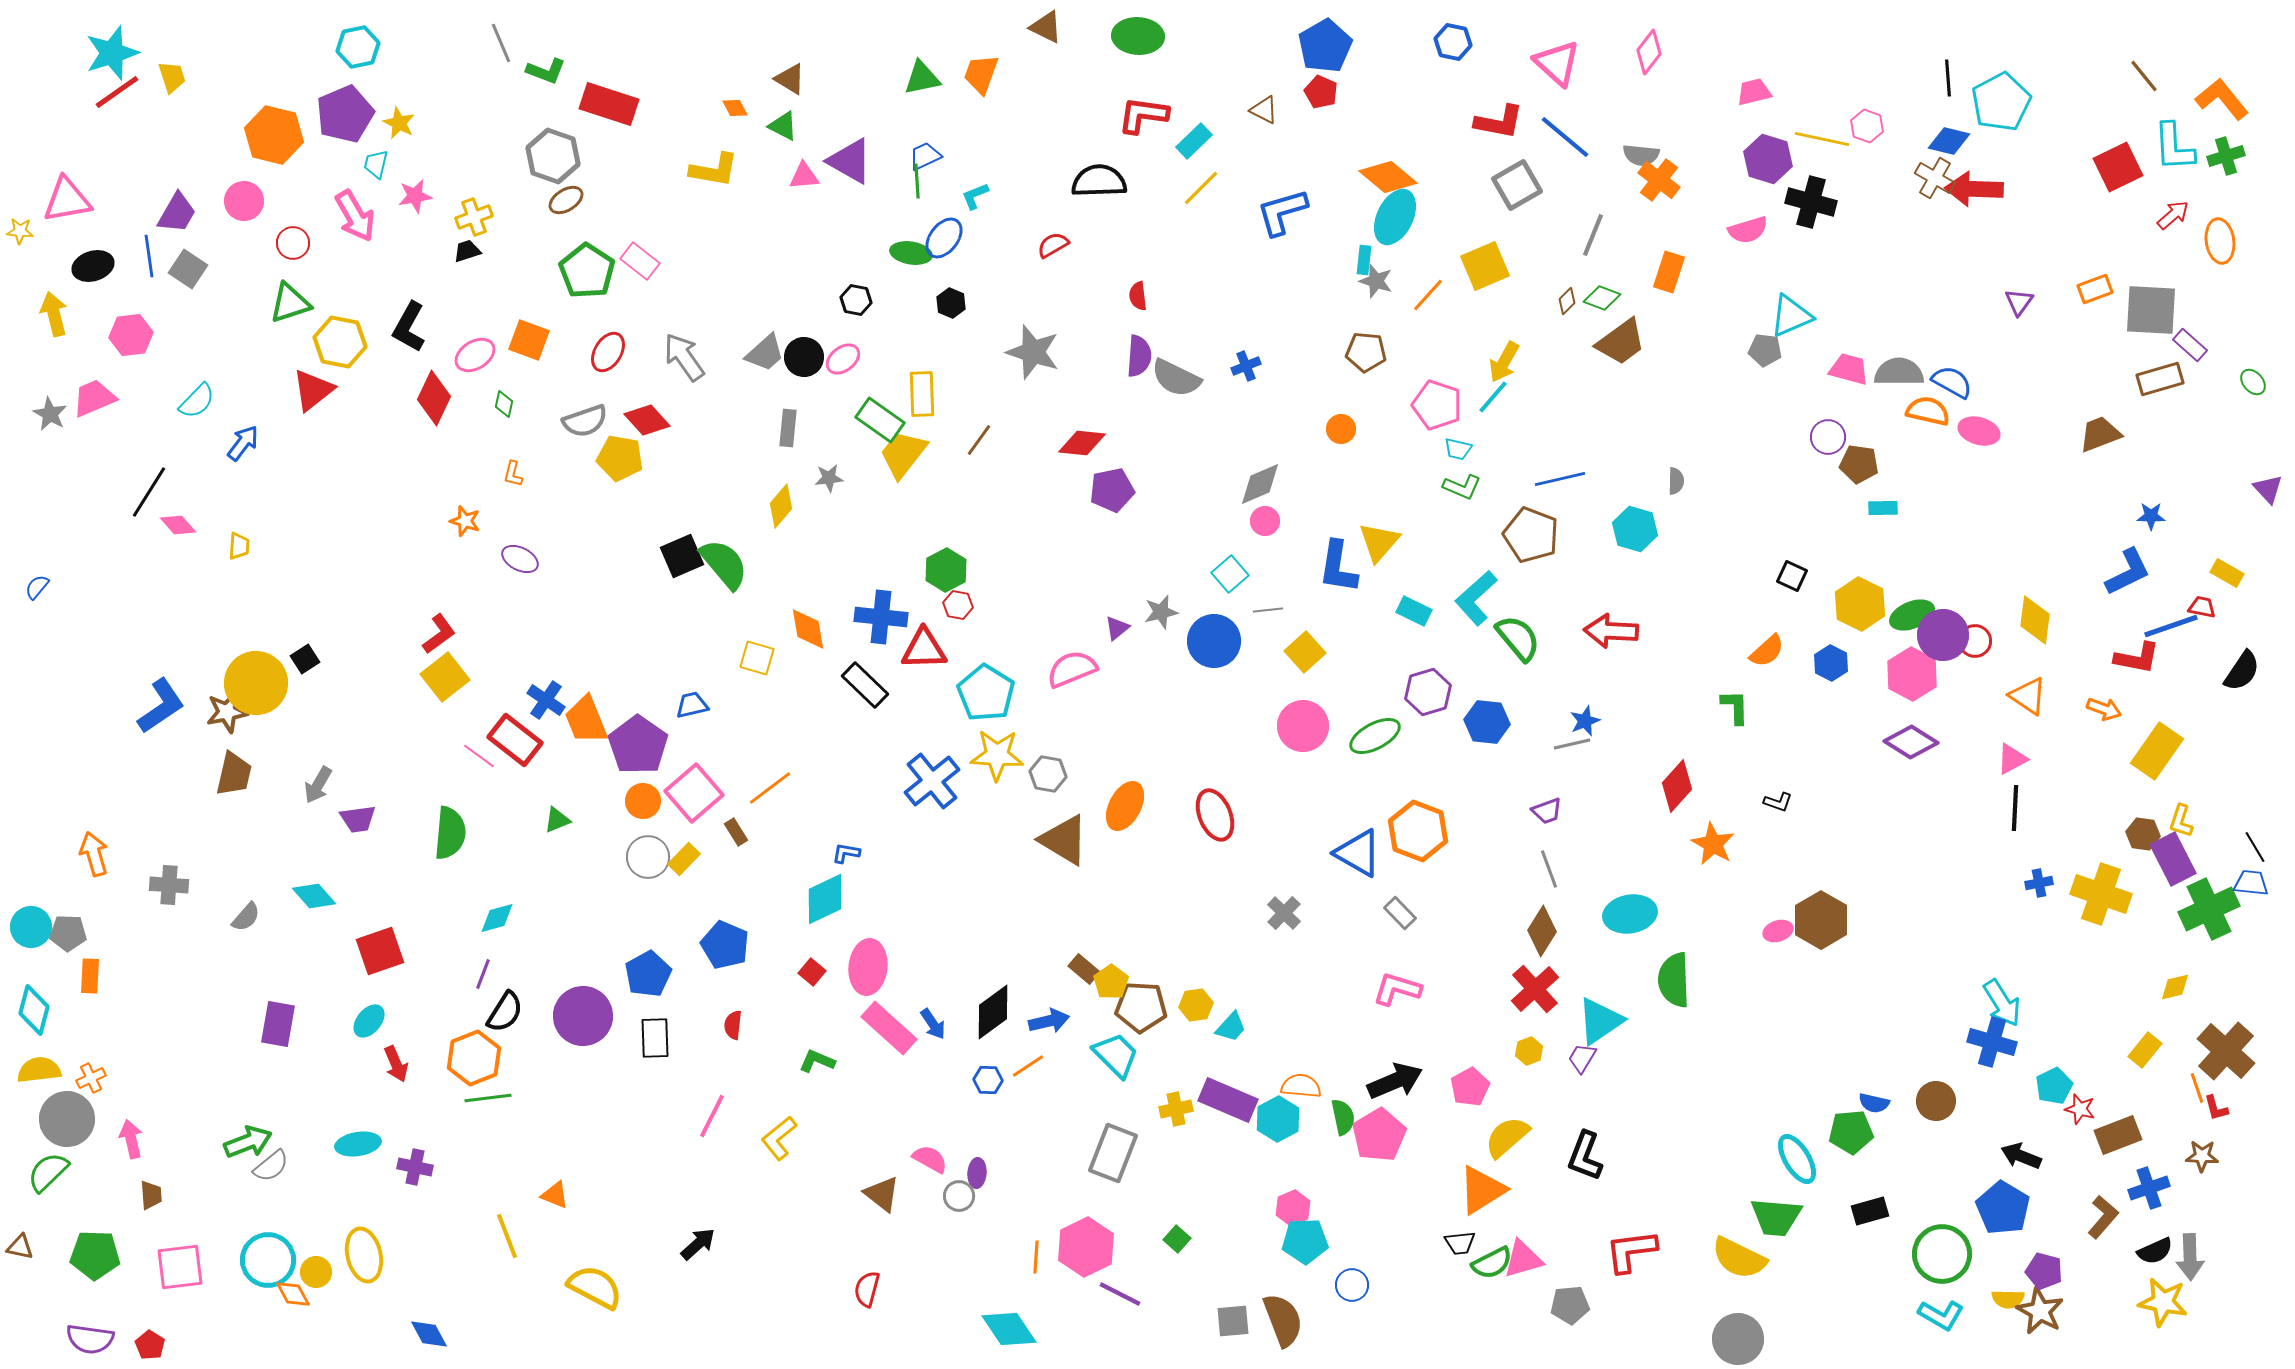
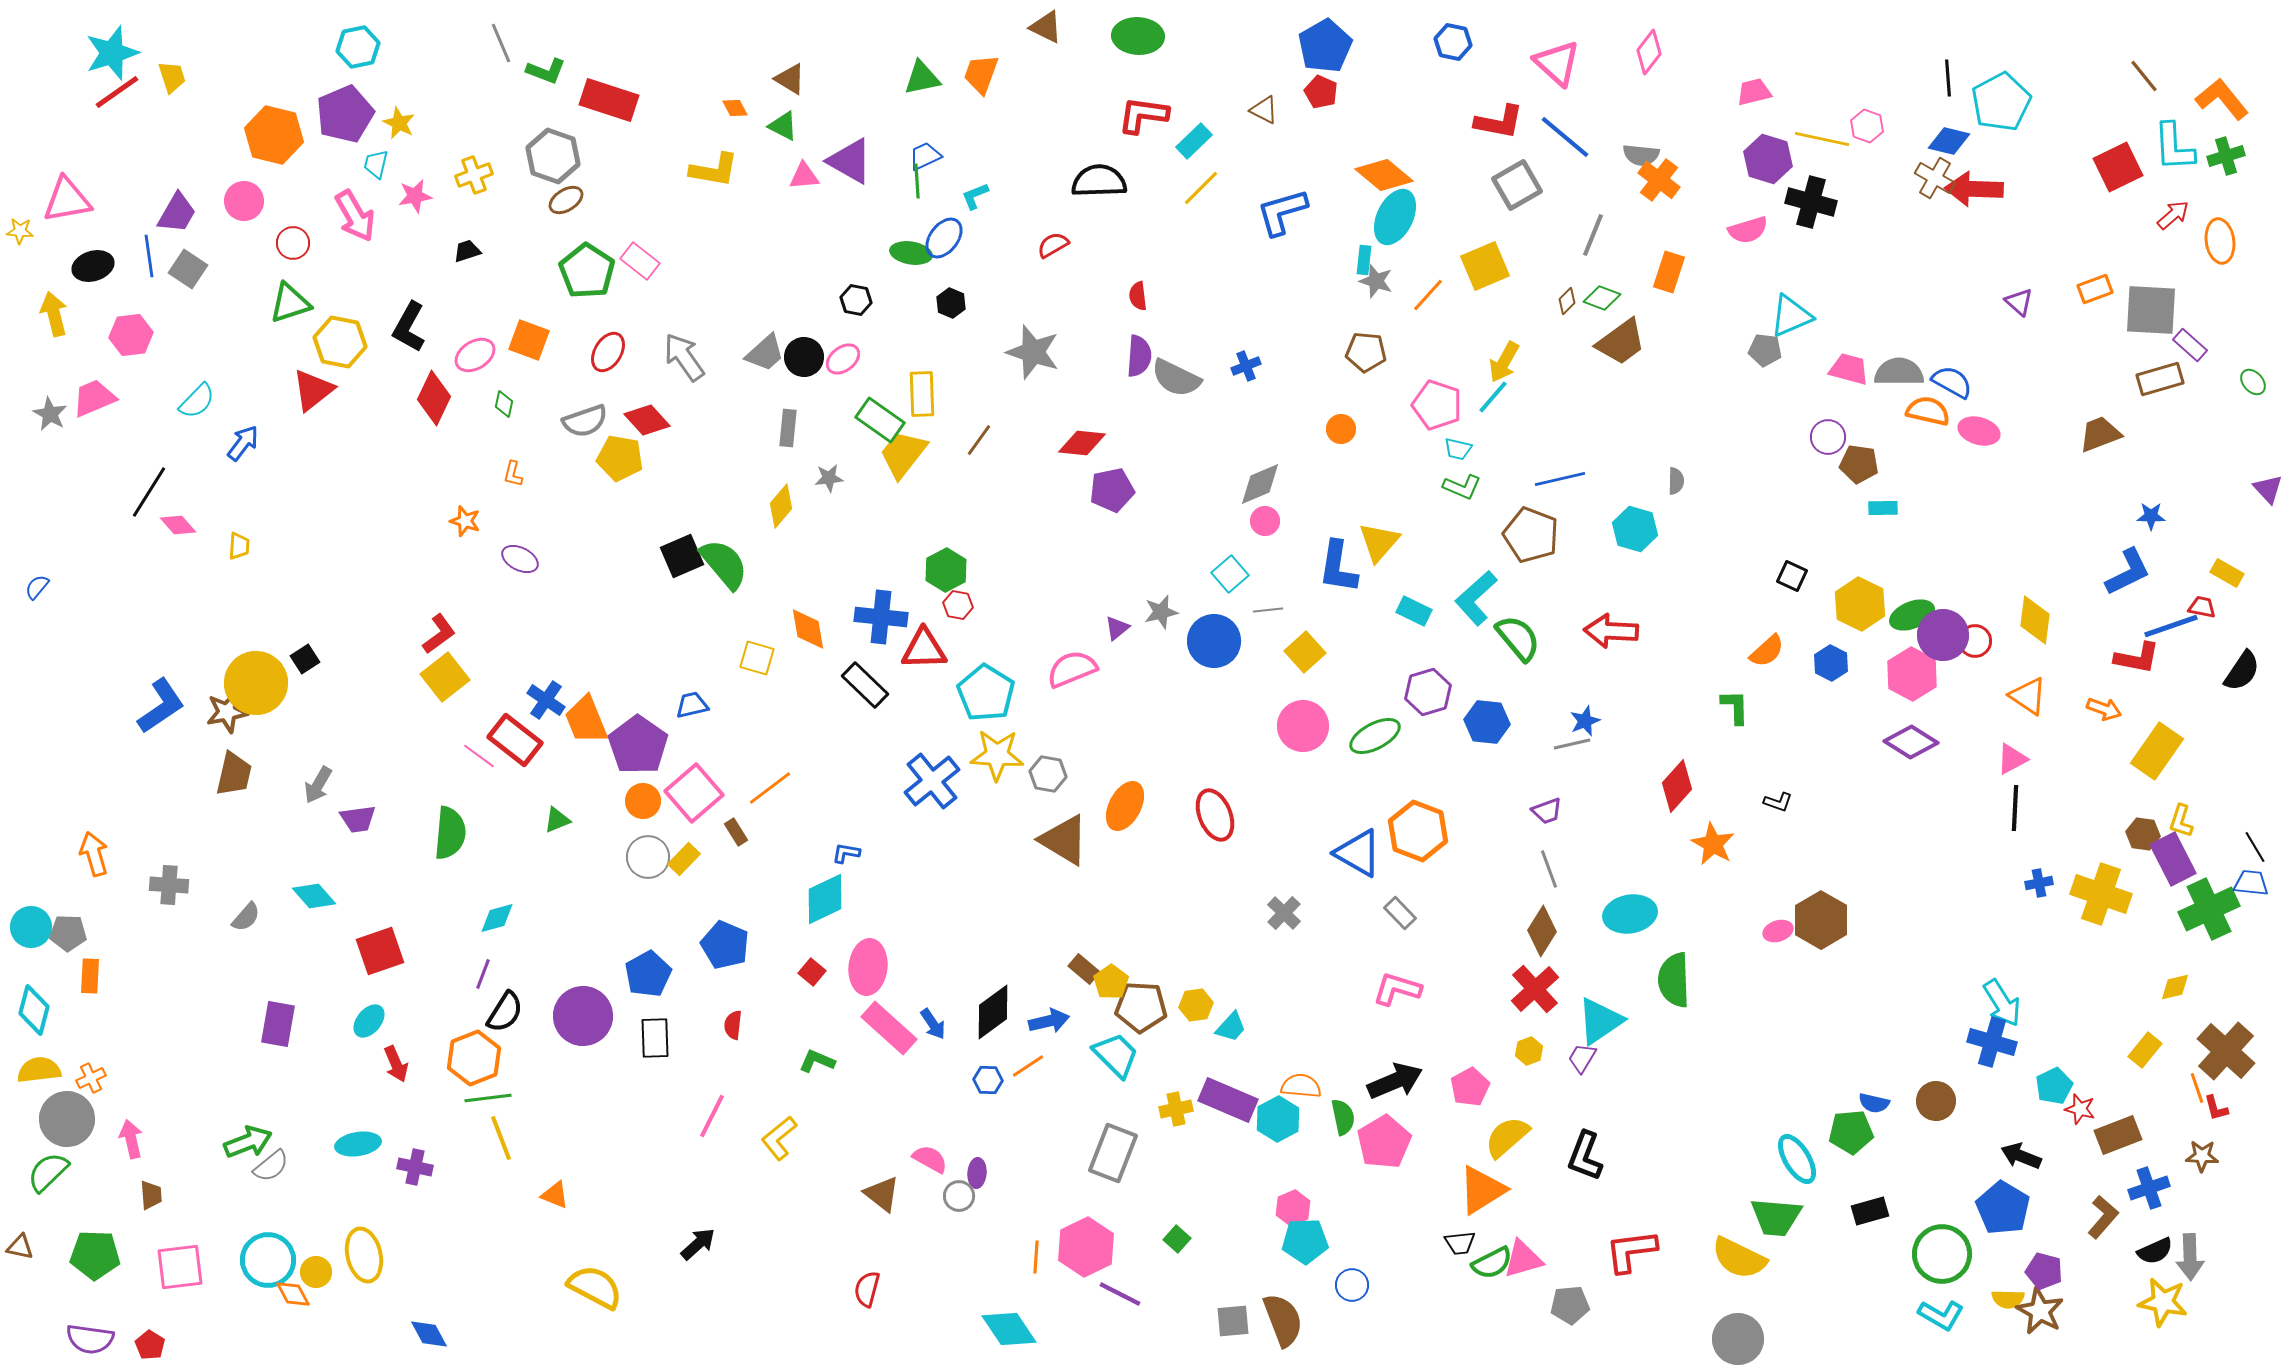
red rectangle at (609, 104): moved 4 px up
orange diamond at (1388, 177): moved 4 px left, 2 px up
yellow cross at (474, 217): moved 42 px up
purple triangle at (2019, 302): rotated 24 degrees counterclockwise
pink pentagon at (1379, 1135): moved 5 px right, 7 px down
yellow line at (507, 1236): moved 6 px left, 98 px up
